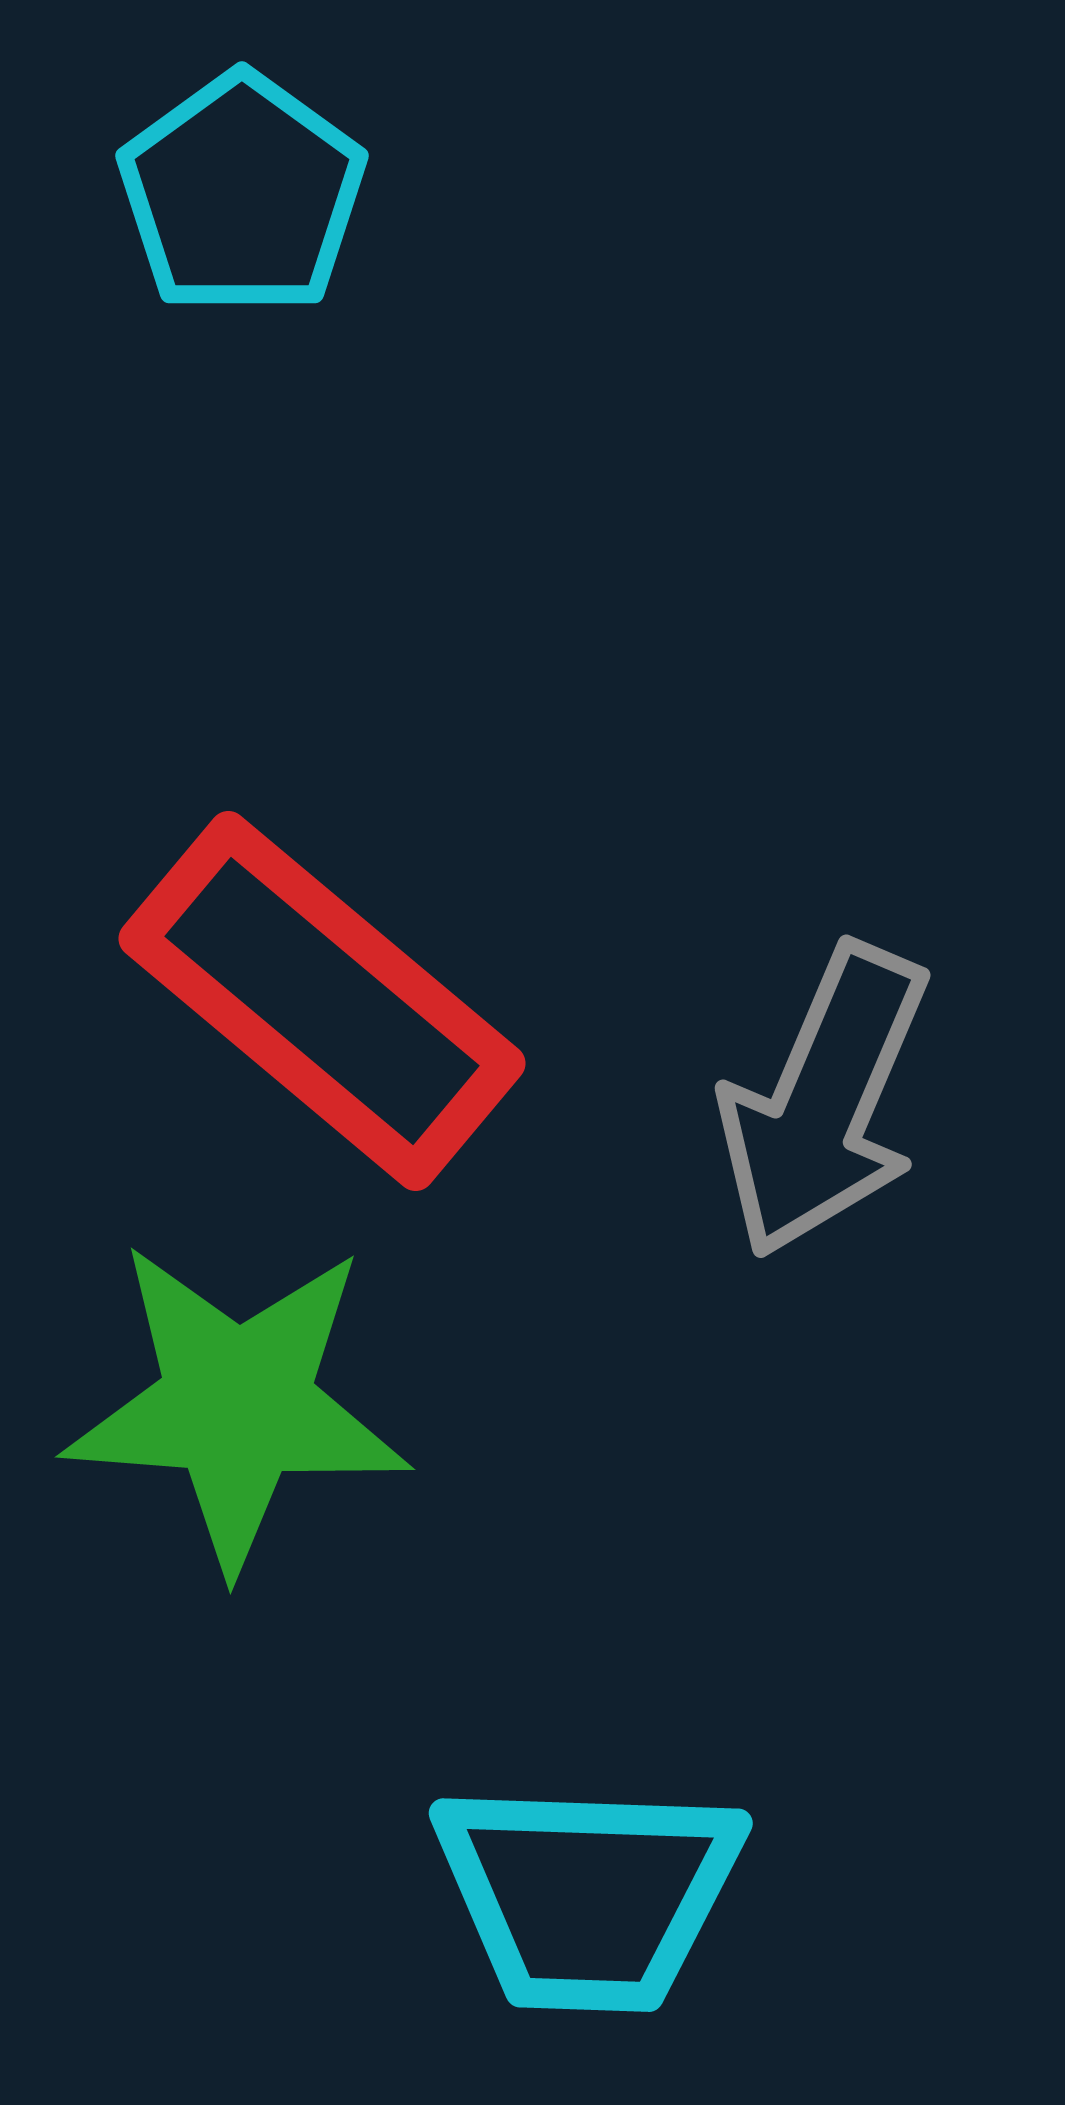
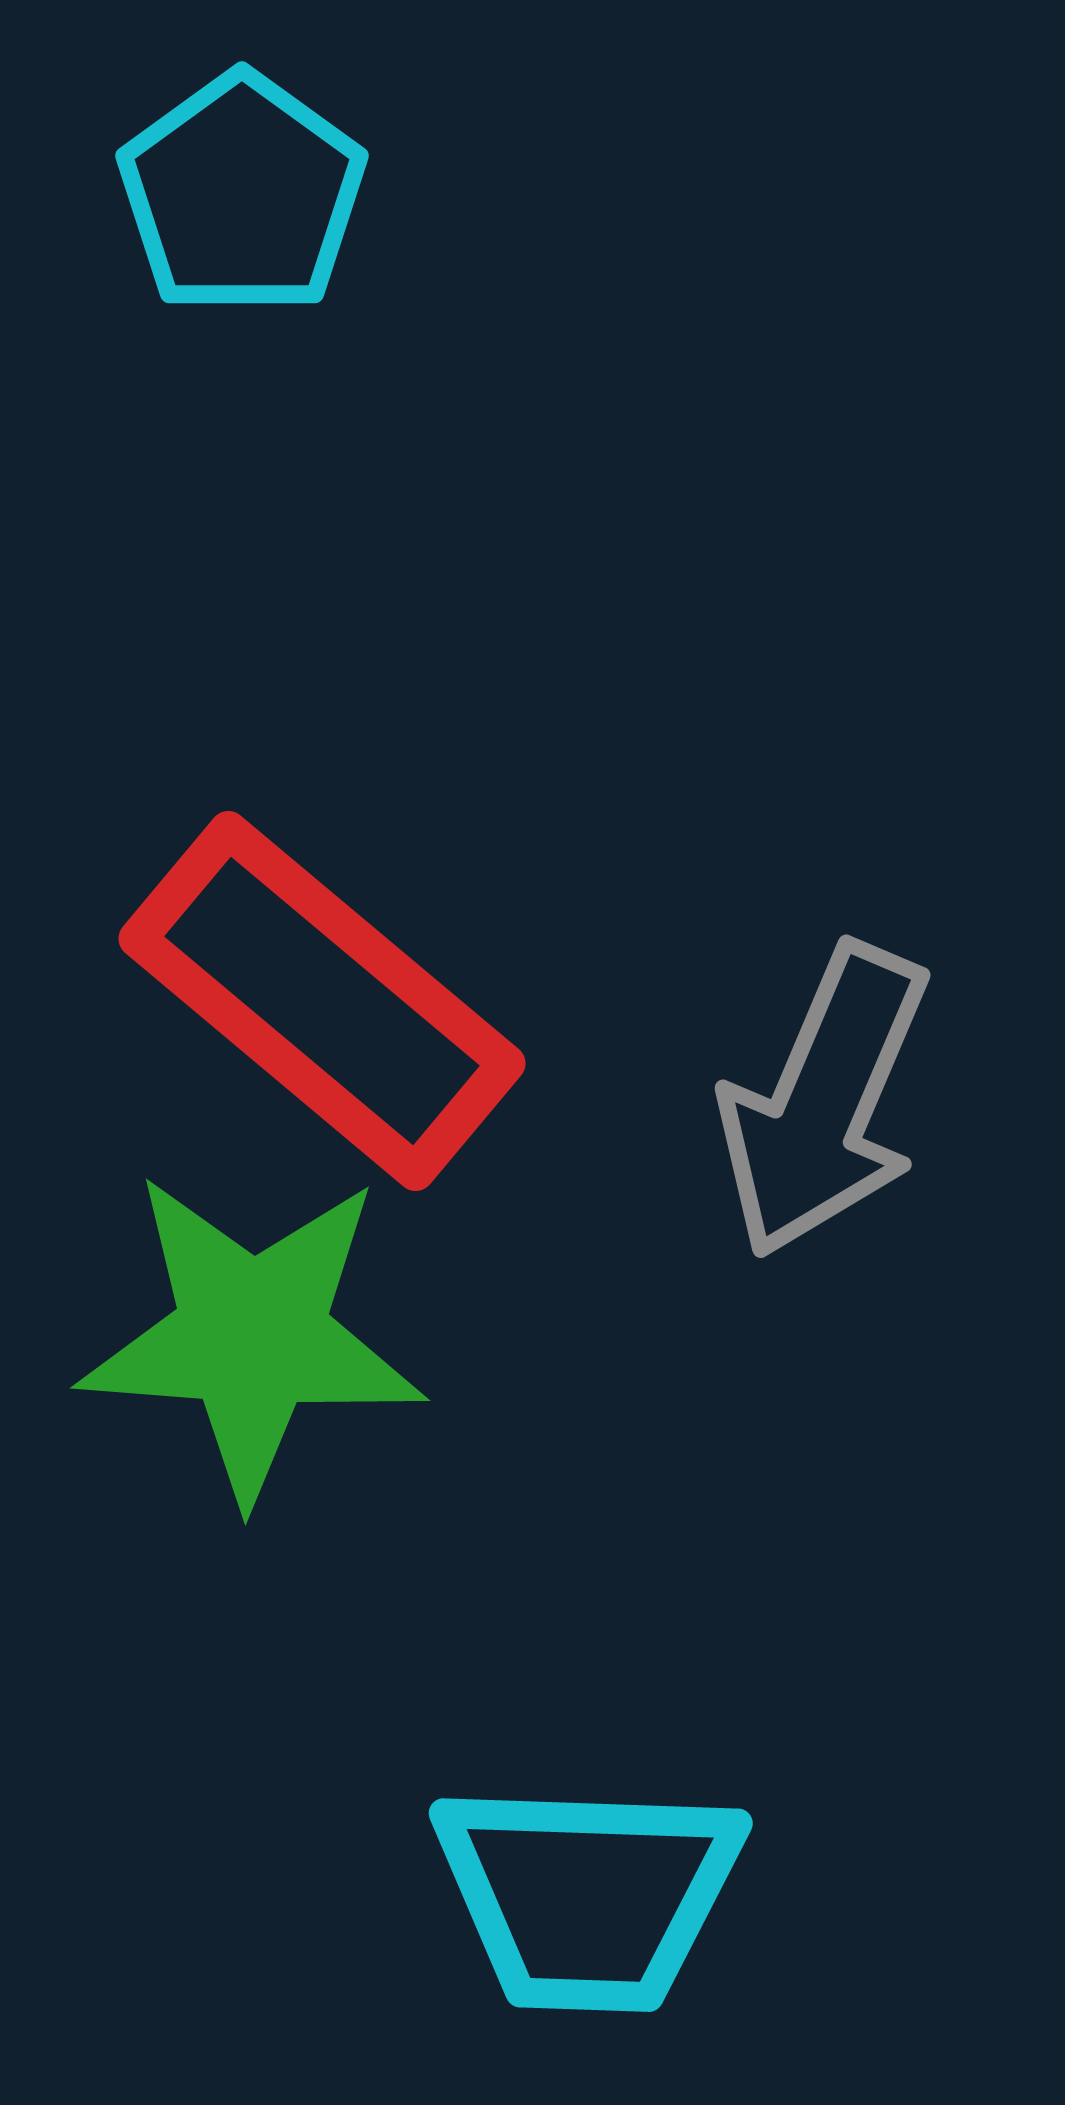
green star: moved 15 px right, 69 px up
